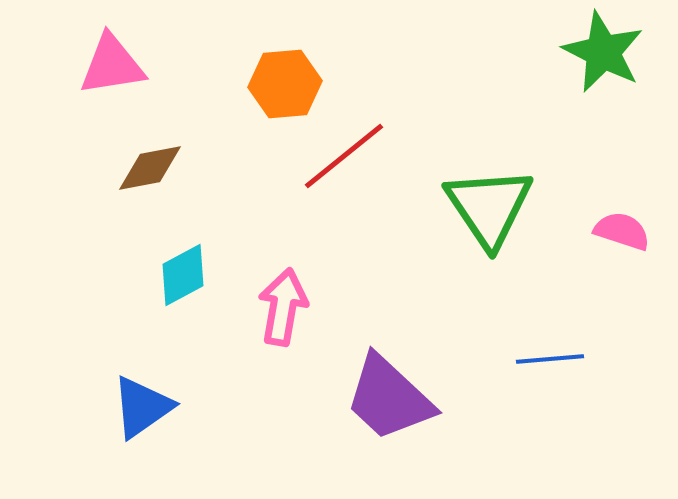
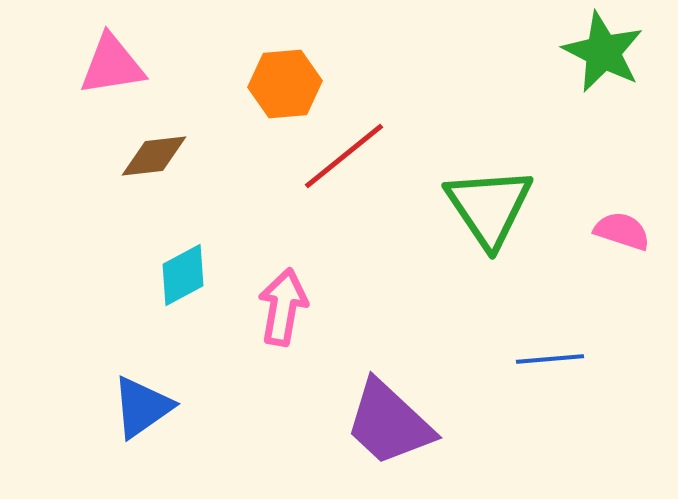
brown diamond: moved 4 px right, 12 px up; rotated 4 degrees clockwise
purple trapezoid: moved 25 px down
